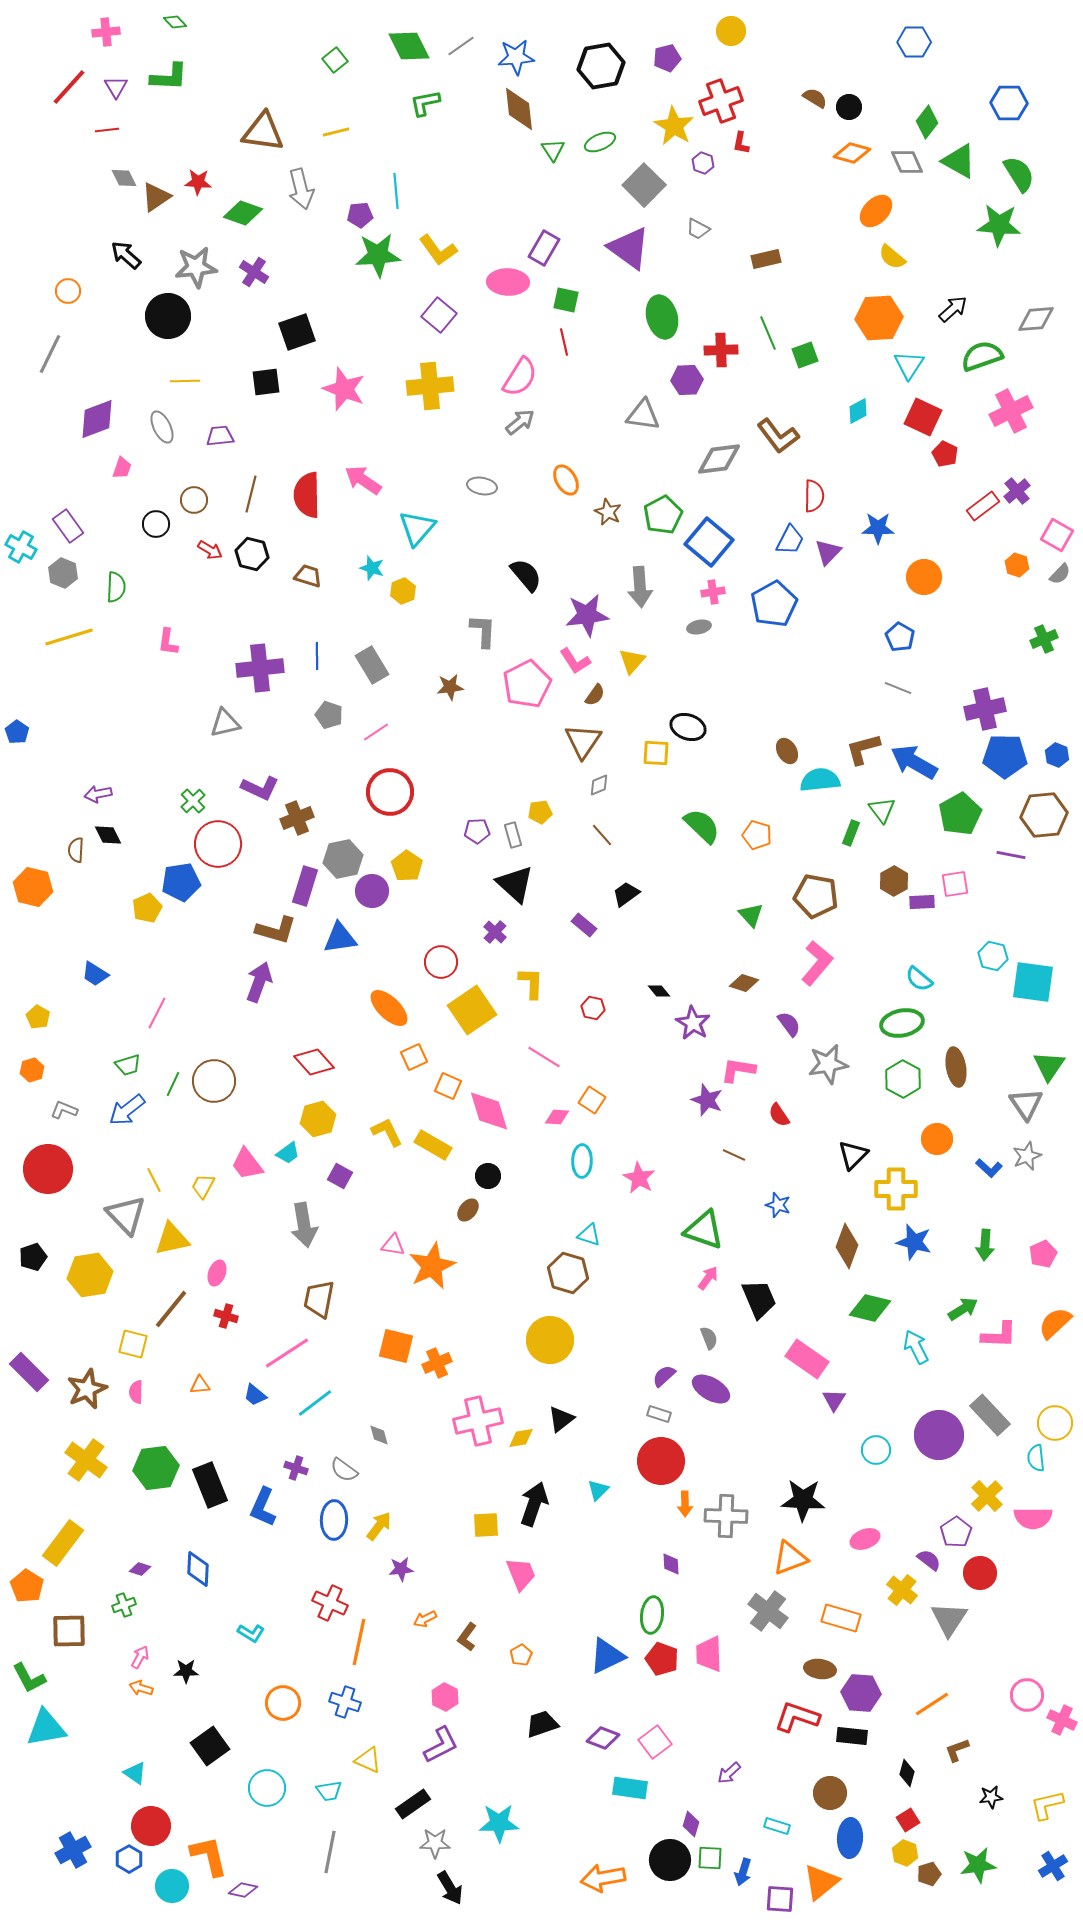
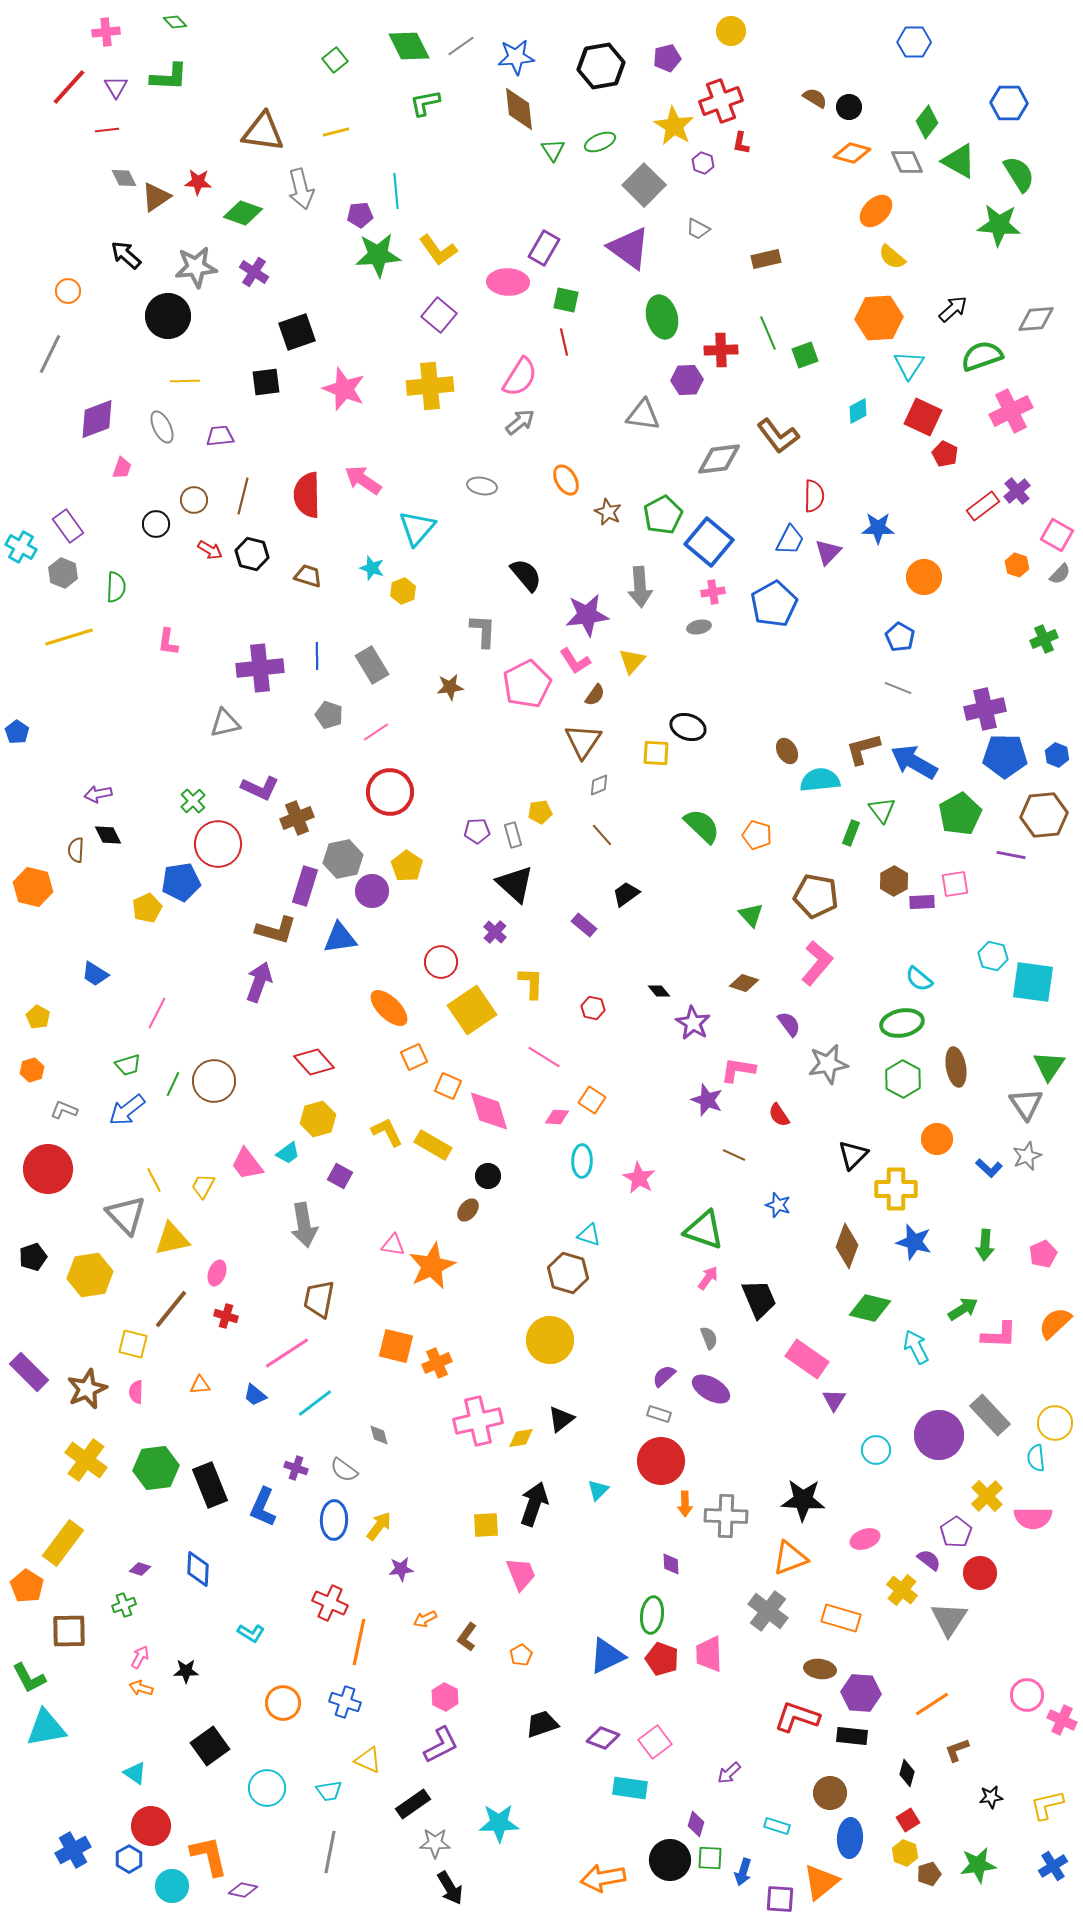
brown line at (251, 494): moved 8 px left, 2 px down
purple diamond at (691, 1824): moved 5 px right
